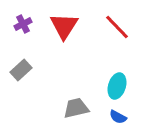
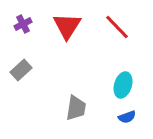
red triangle: moved 3 px right
cyan ellipse: moved 6 px right, 1 px up
gray trapezoid: rotated 112 degrees clockwise
blue semicircle: moved 9 px right; rotated 48 degrees counterclockwise
